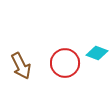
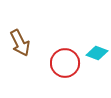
brown arrow: moved 1 px left, 23 px up
